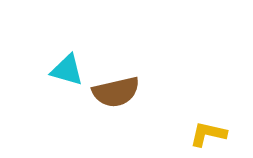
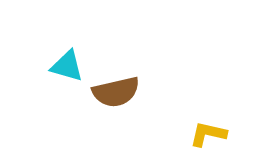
cyan triangle: moved 4 px up
